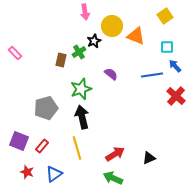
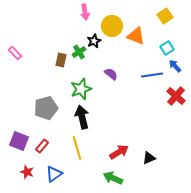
cyan square: moved 1 px down; rotated 32 degrees counterclockwise
red arrow: moved 4 px right, 2 px up
